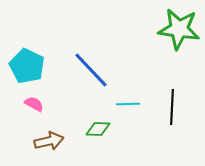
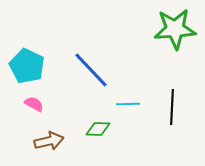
green star: moved 4 px left; rotated 12 degrees counterclockwise
